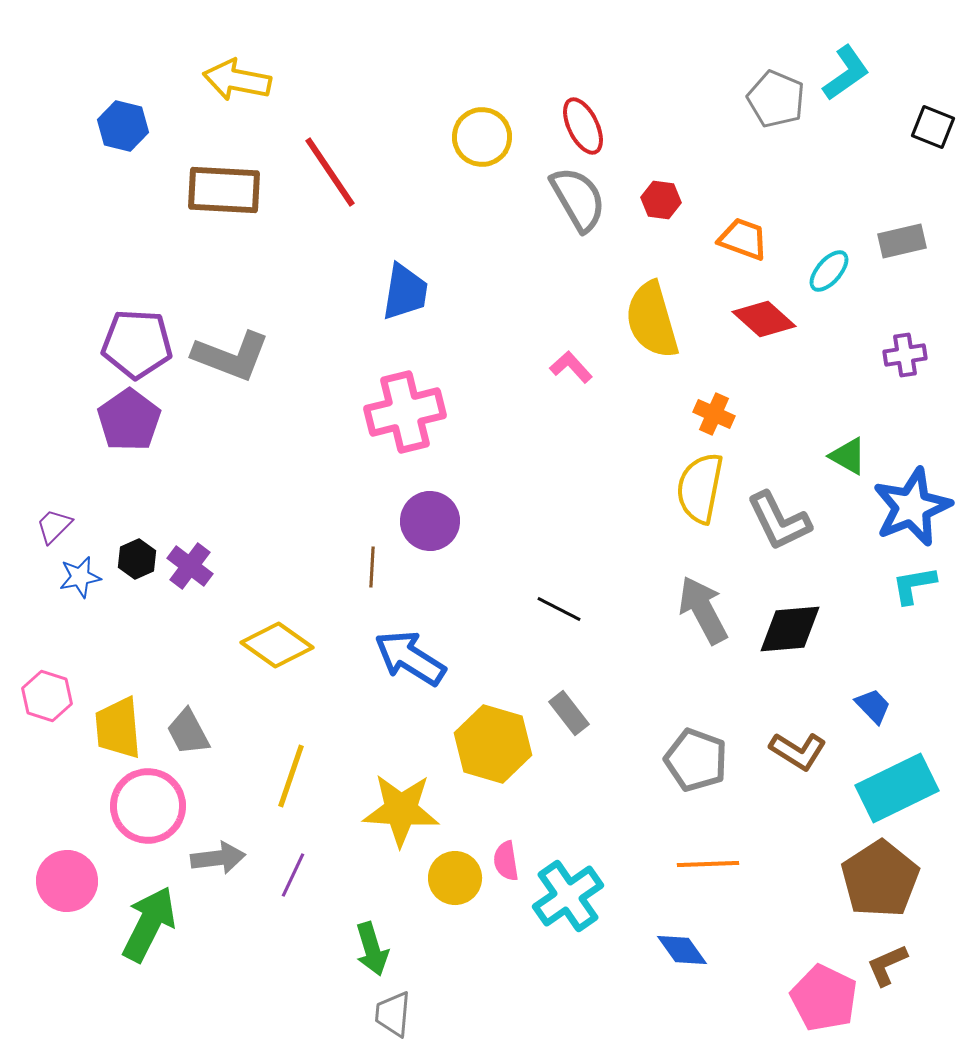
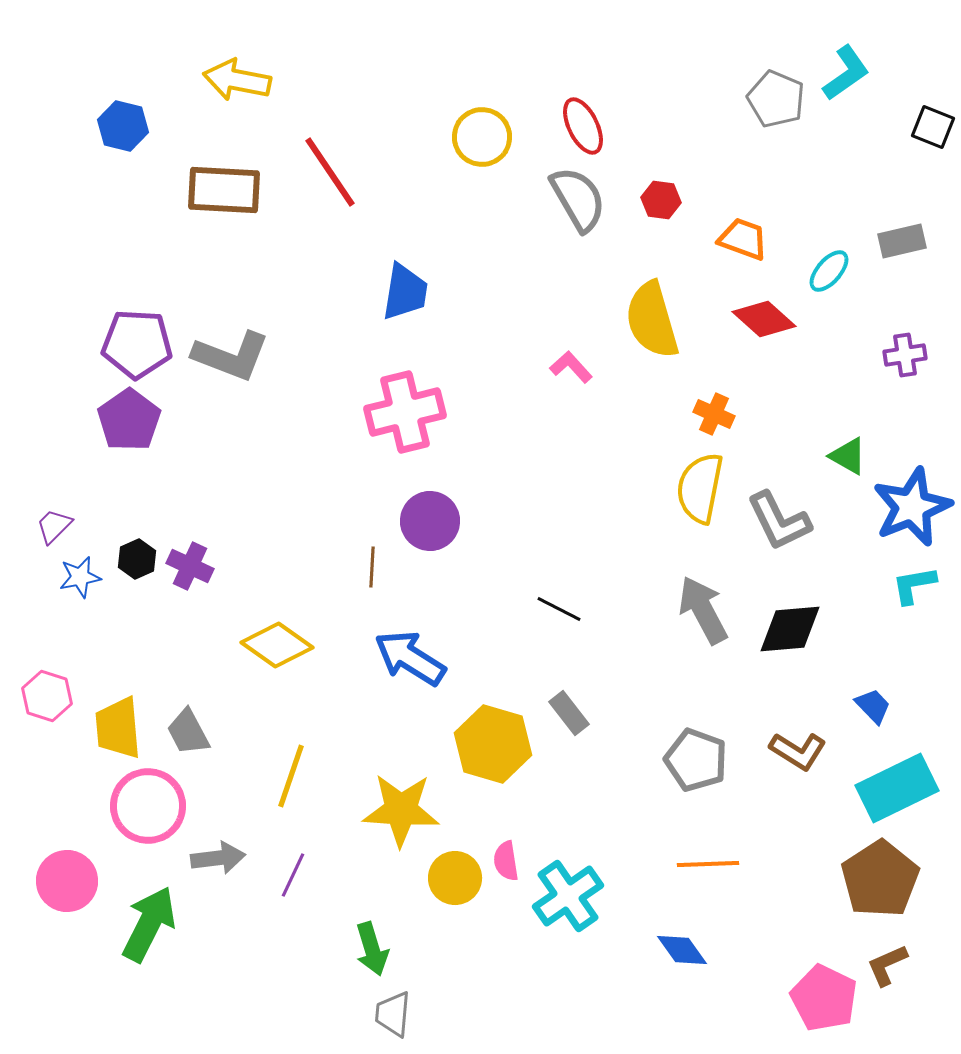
purple cross at (190, 566): rotated 12 degrees counterclockwise
